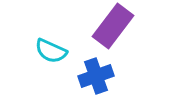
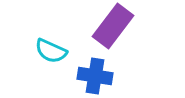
blue cross: moved 1 px left; rotated 28 degrees clockwise
